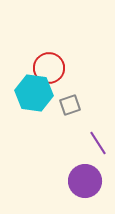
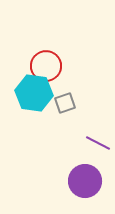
red circle: moved 3 px left, 2 px up
gray square: moved 5 px left, 2 px up
purple line: rotated 30 degrees counterclockwise
